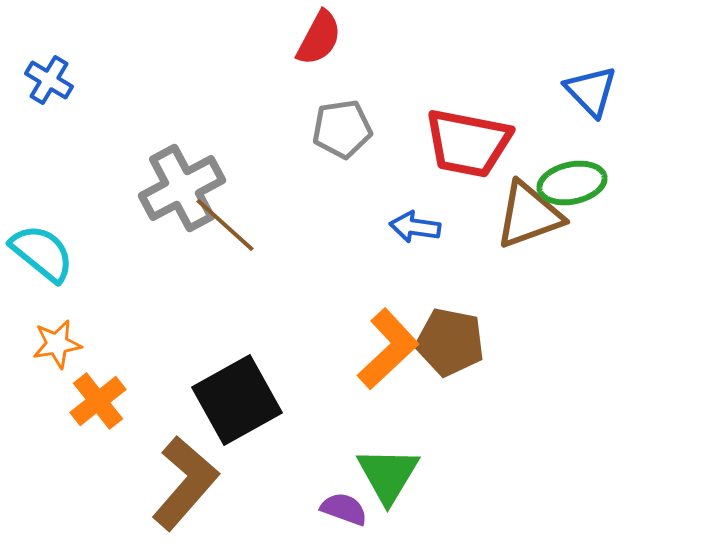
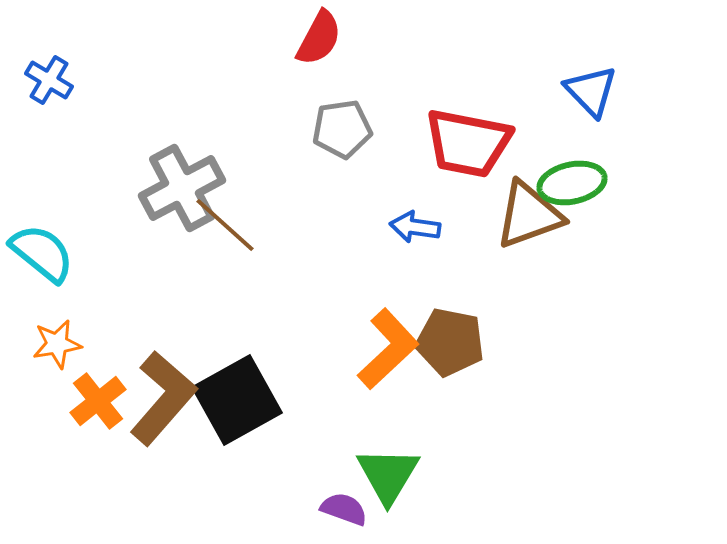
brown L-shape: moved 22 px left, 85 px up
